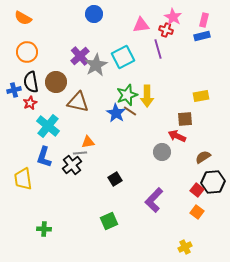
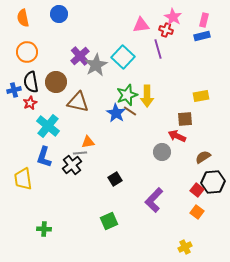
blue circle: moved 35 px left
orange semicircle: rotated 48 degrees clockwise
cyan square: rotated 20 degrees counterclockwise
